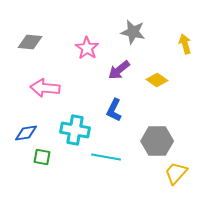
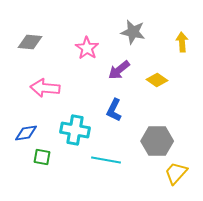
yellow arrow: moved 3 px left, 2 px up; rotated 12 degrees clockwise
cyan line: moved 3 px down
